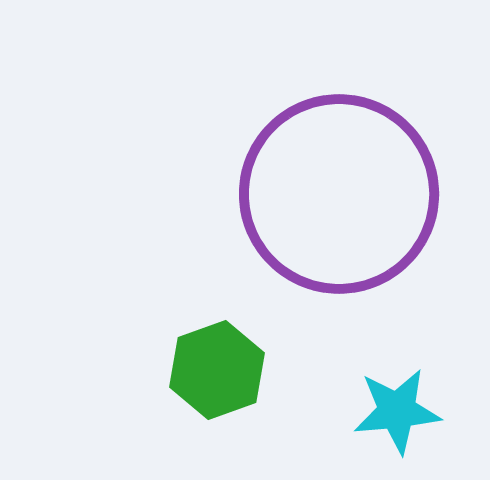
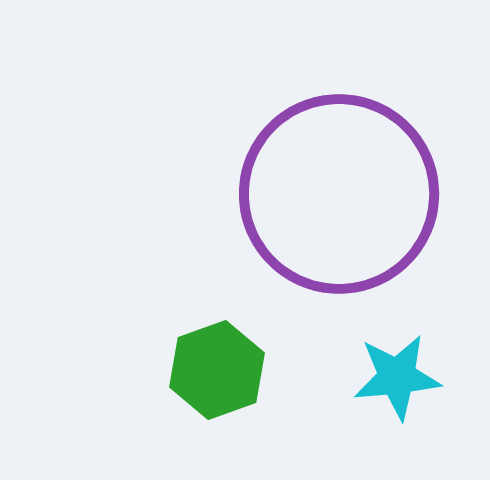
cyan star: moved 34 px up
